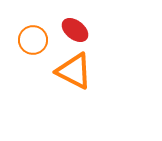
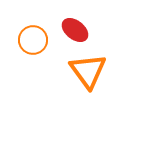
orange triangle: moved 14 px right; rotated 27 degrees clockwise
